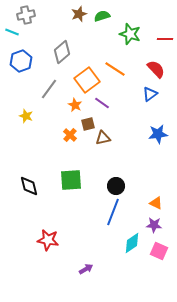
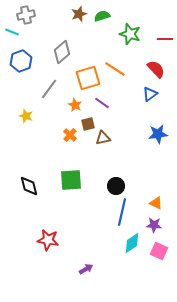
orange square: moved 1 px right, 2 px up; rotated 20 degrees clockwise
blue line: moved 9 px right; rotated 8 degrees counterclockwise
